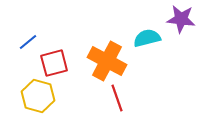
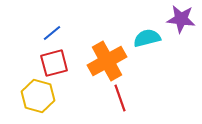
blue line: moved 24 px right, 9 px up
orange cross: rotated 33 degrees clockwise
red line: moved 3 px right
